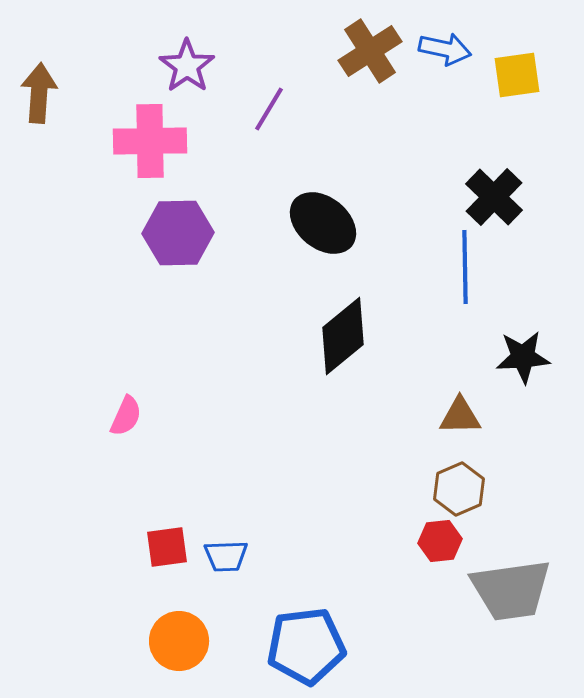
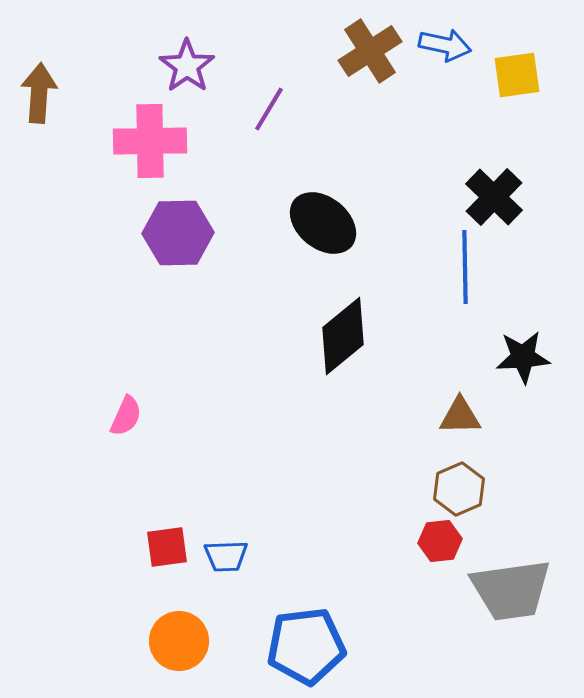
blue arrow: moved 4 px up
